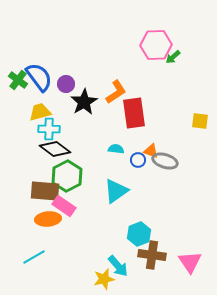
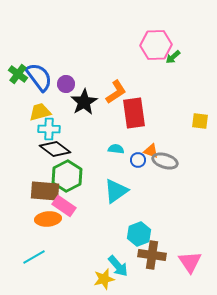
green cross: moved 6 px up
